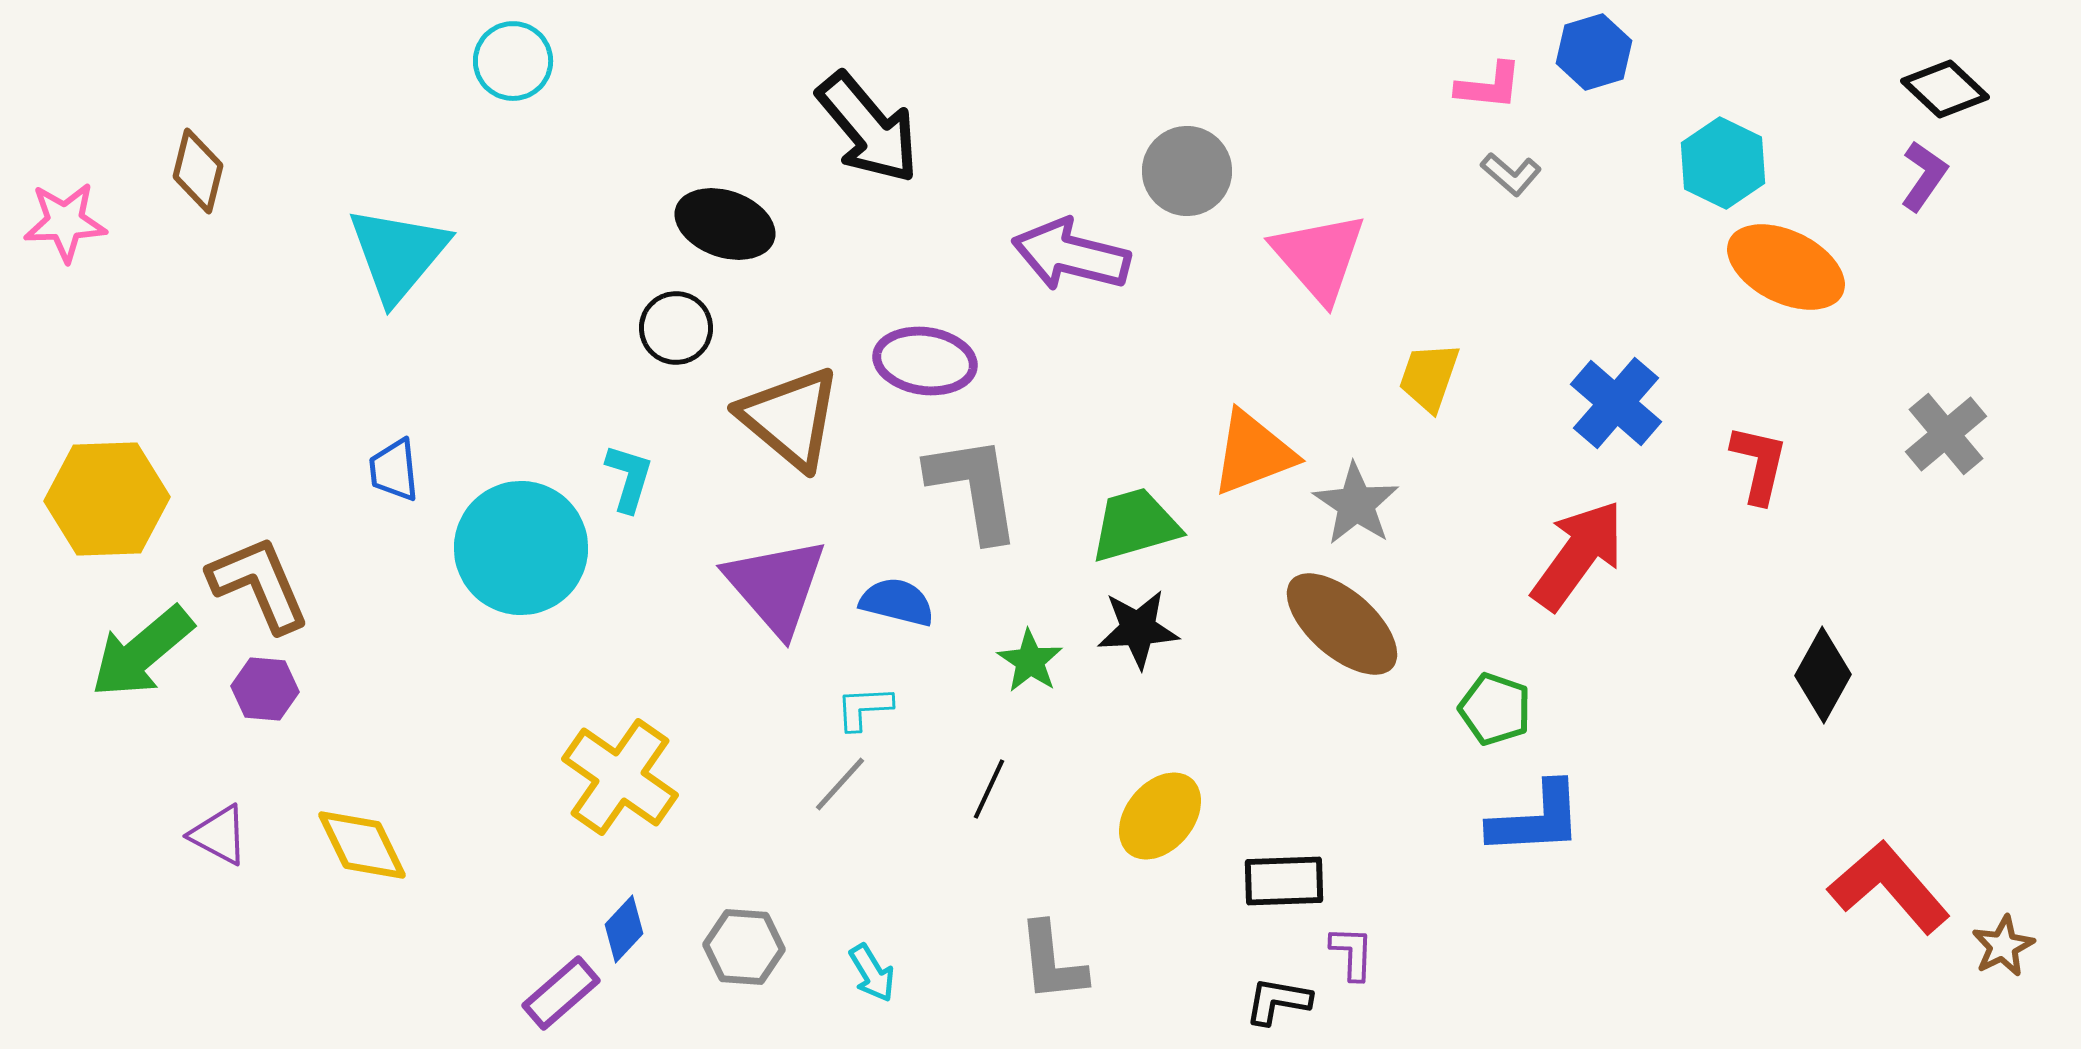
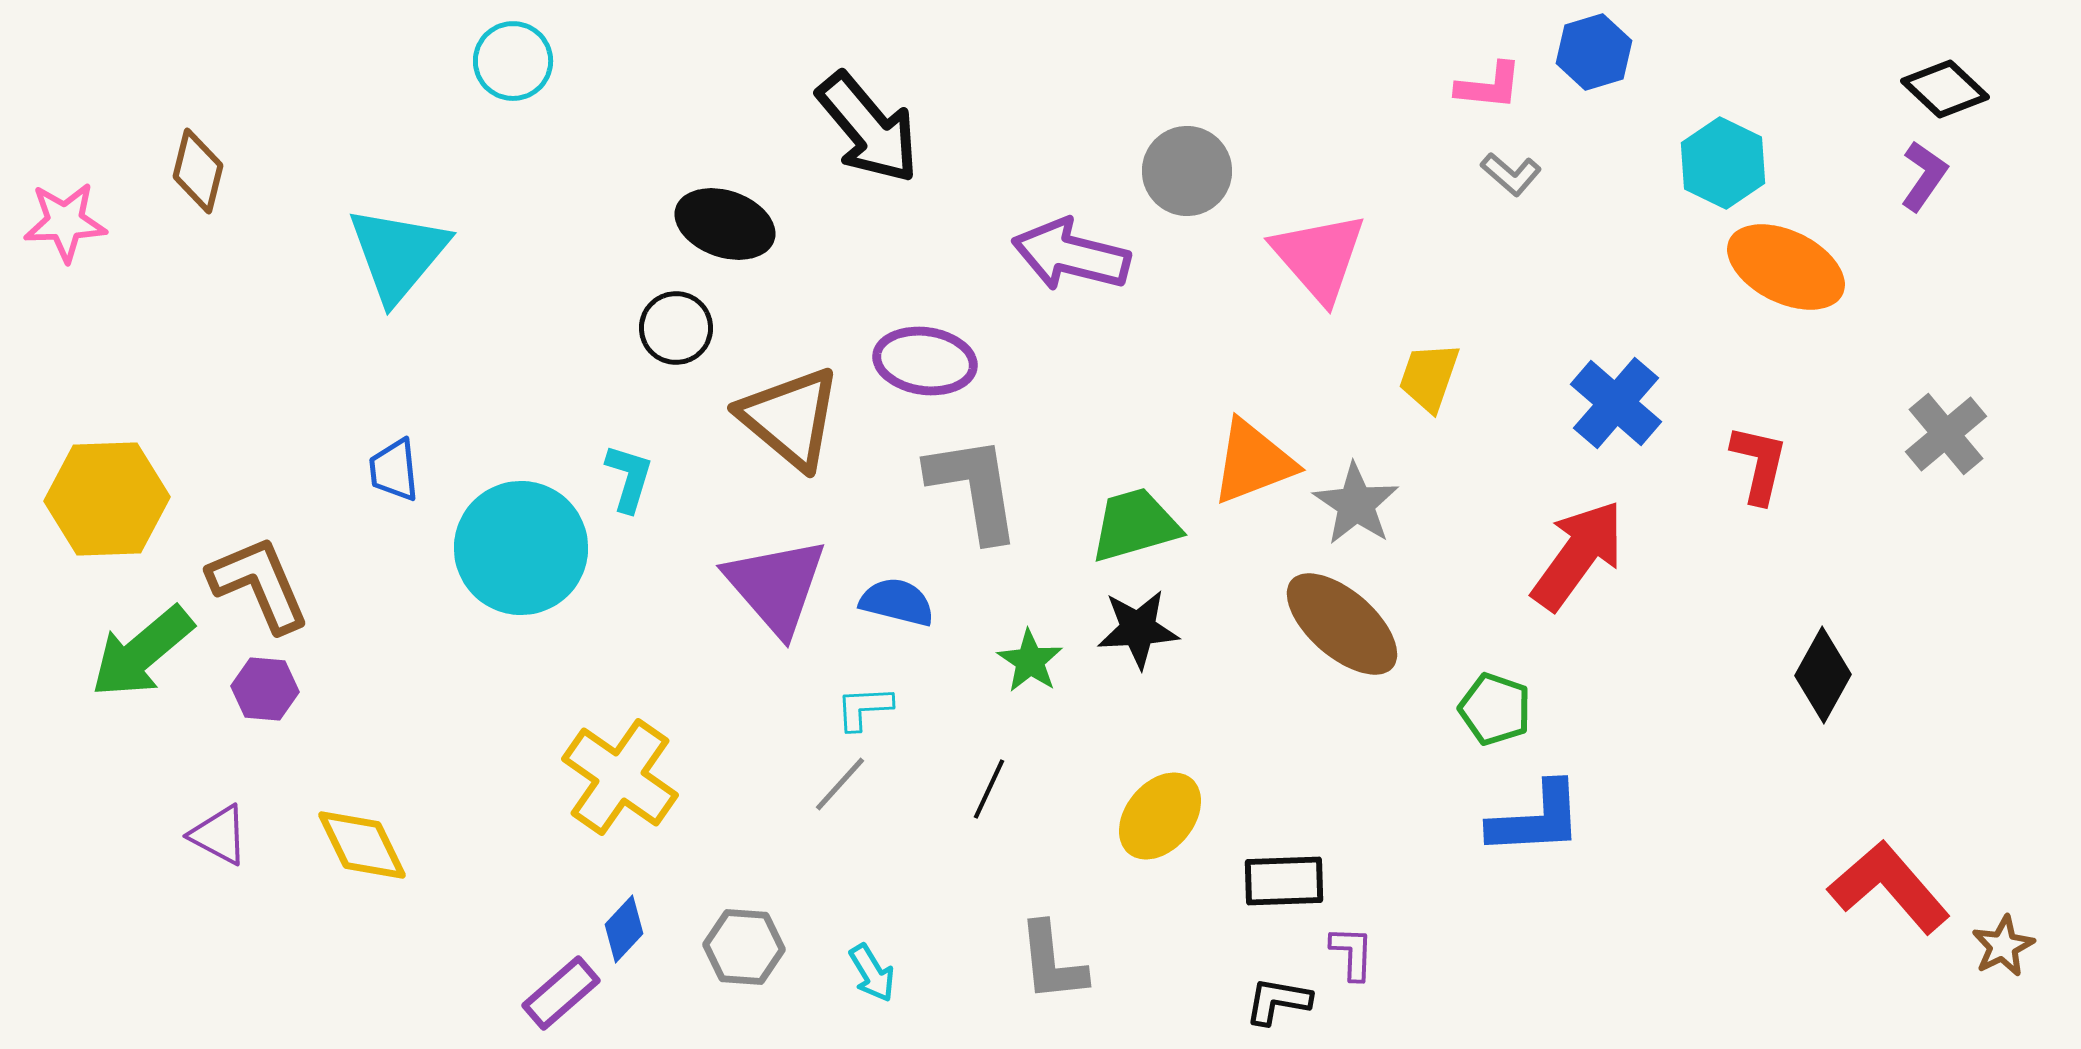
orange triangle at (1253, 453): moved 9 px down
